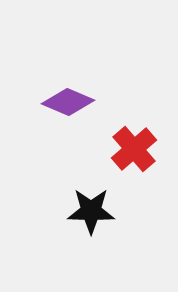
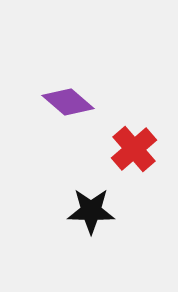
purple diamond: rotated 18 degrees clockwise
